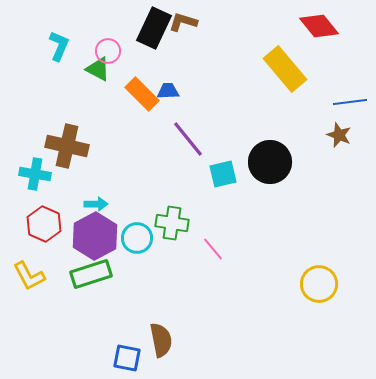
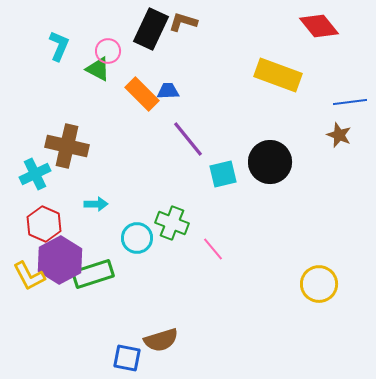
black rectangle: moved 3 px left, 1 px down
yellow rectangle: moved 7 px left, 6 px down; rotated 30 degrees counterclockwise
cyan cross: rotated 36 degrees counterclockwise
green cross: rotated 12 degrees clockwise
purple hexagon: moved 35 px left, 24 px down
green rectangle: moved 2 px right
brown semicircle: rotated 84 degrees clockwise
